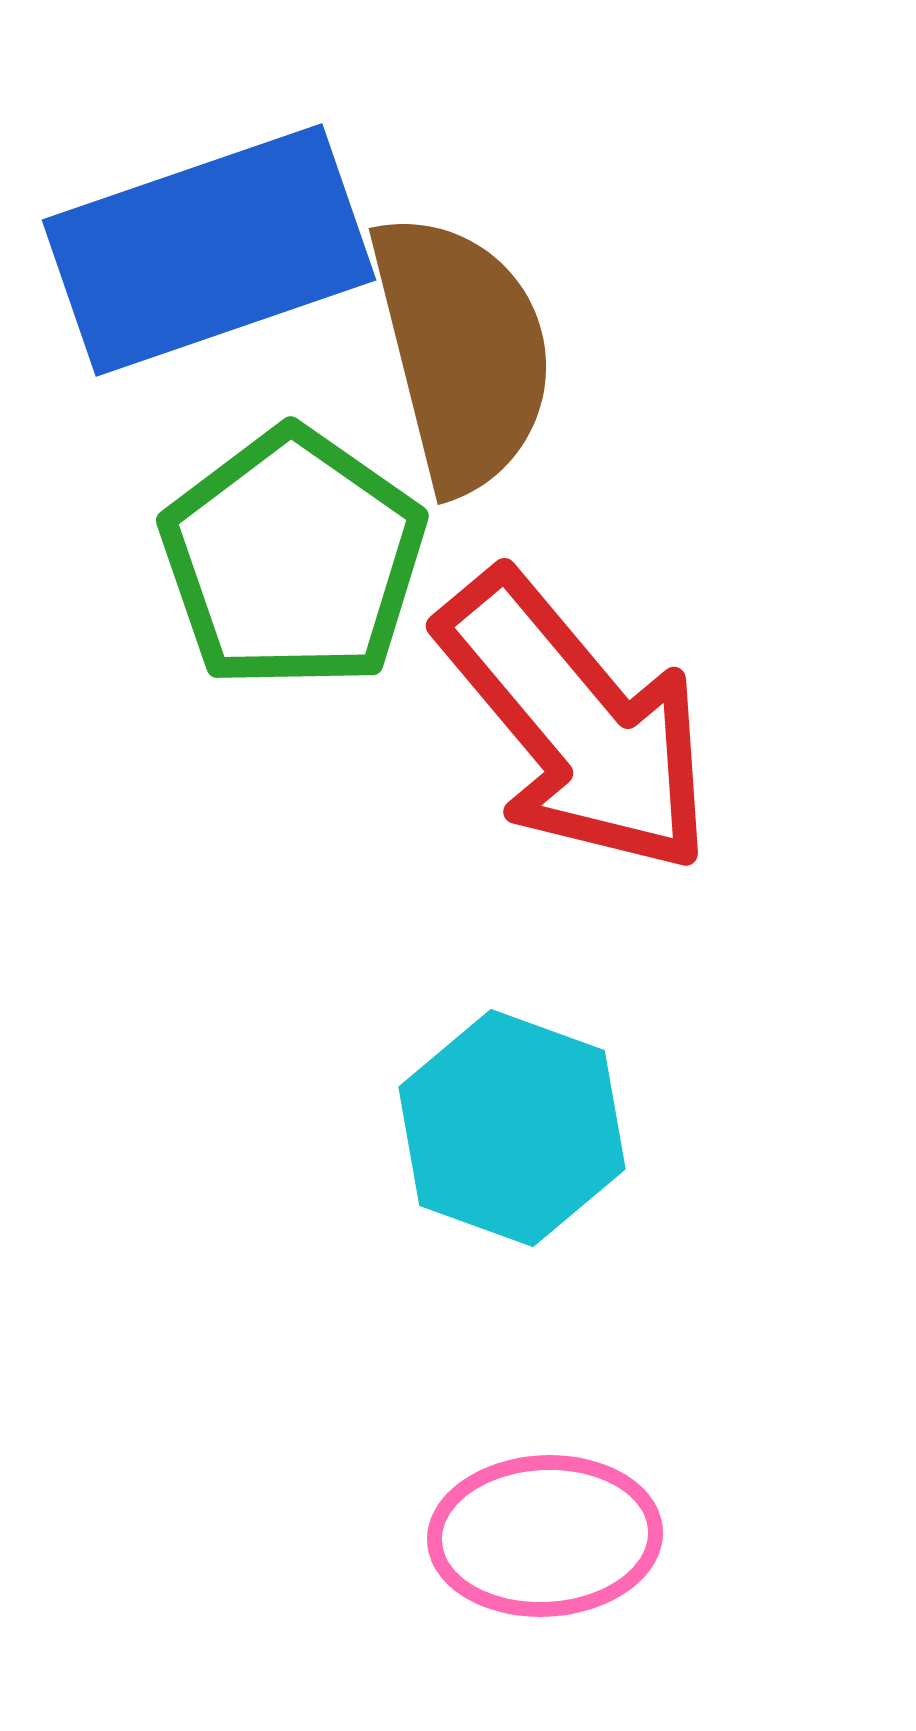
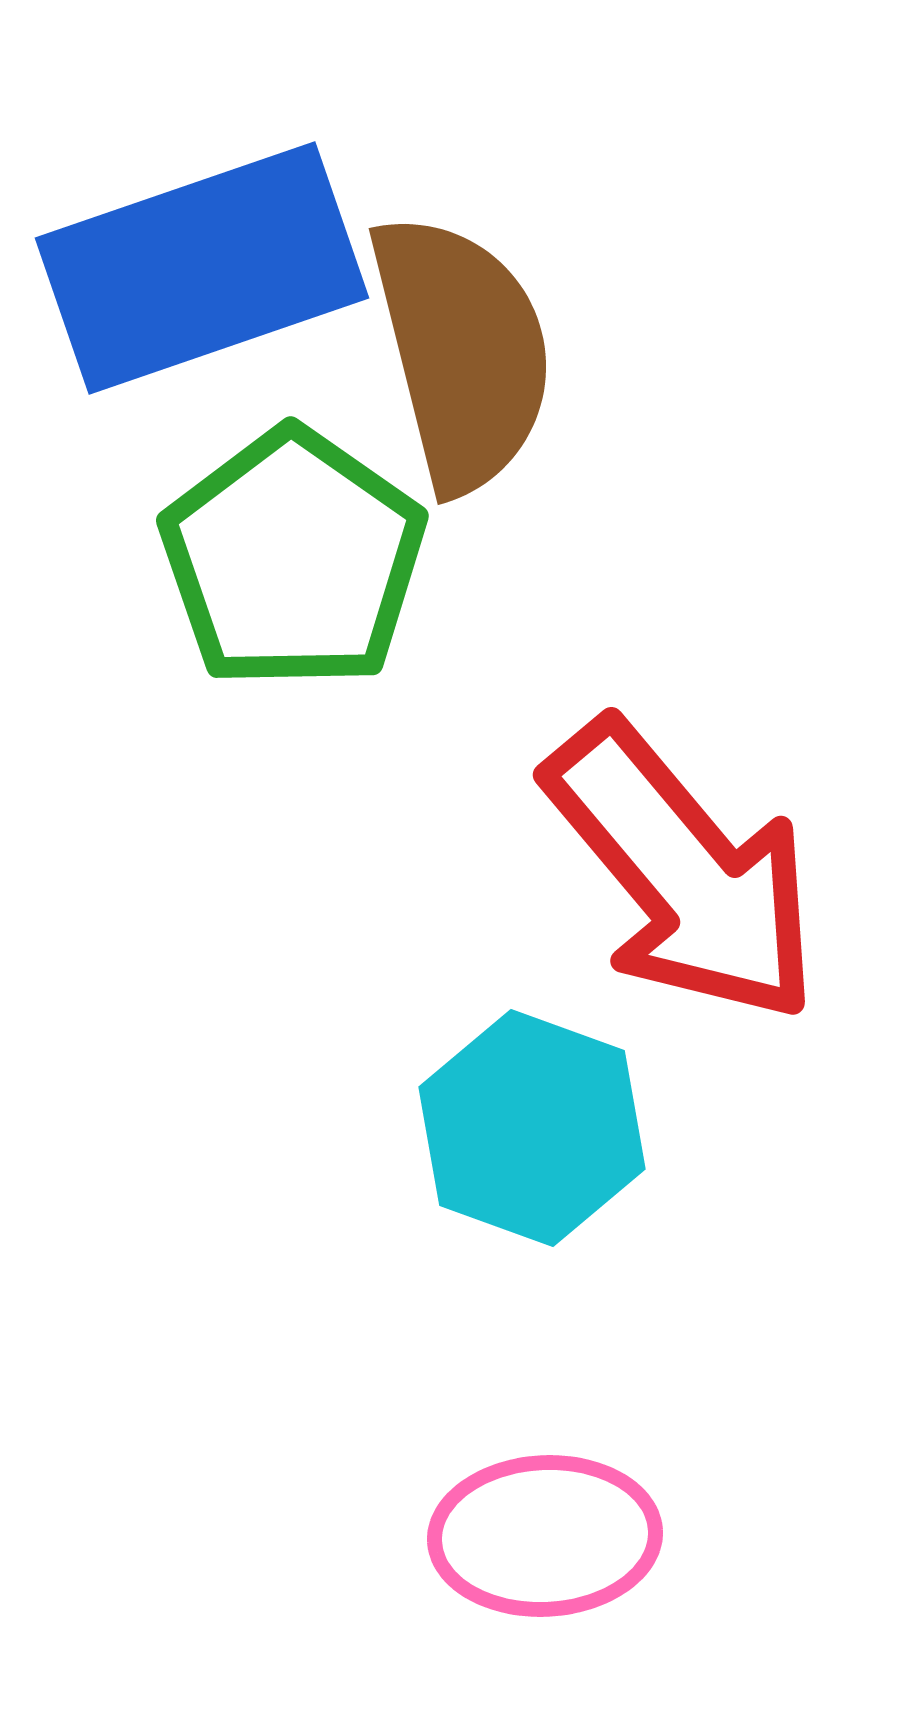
blue rectangle: moved 7 px left, 18 px down
red arrow: moved 107 px right, 149 px down
cyan hexagon: moved 20 px right
